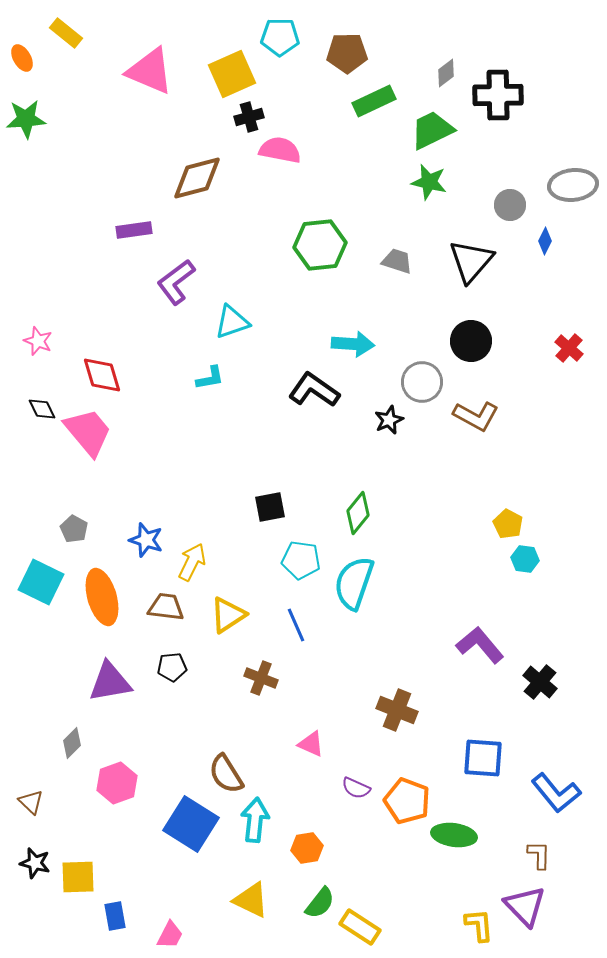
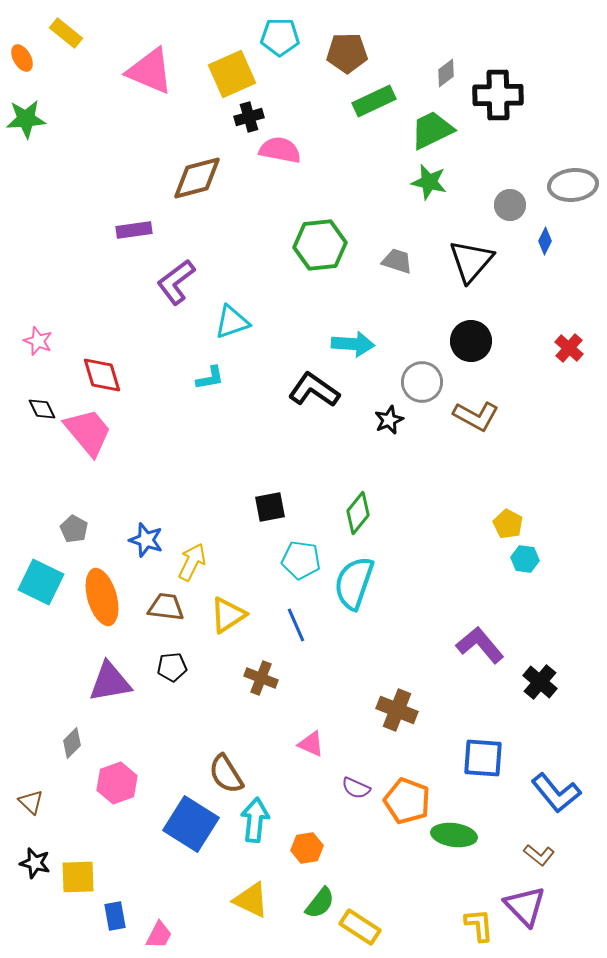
brown L-shape at (539, 855): rotated 128 degrees clockwise
pink trapezoid at (170, 935): moved 11 px left
